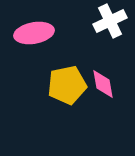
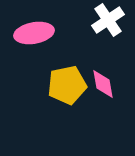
white cross: moved 2 px left, 1 px up; rotated 8 degrees counterclockwise
